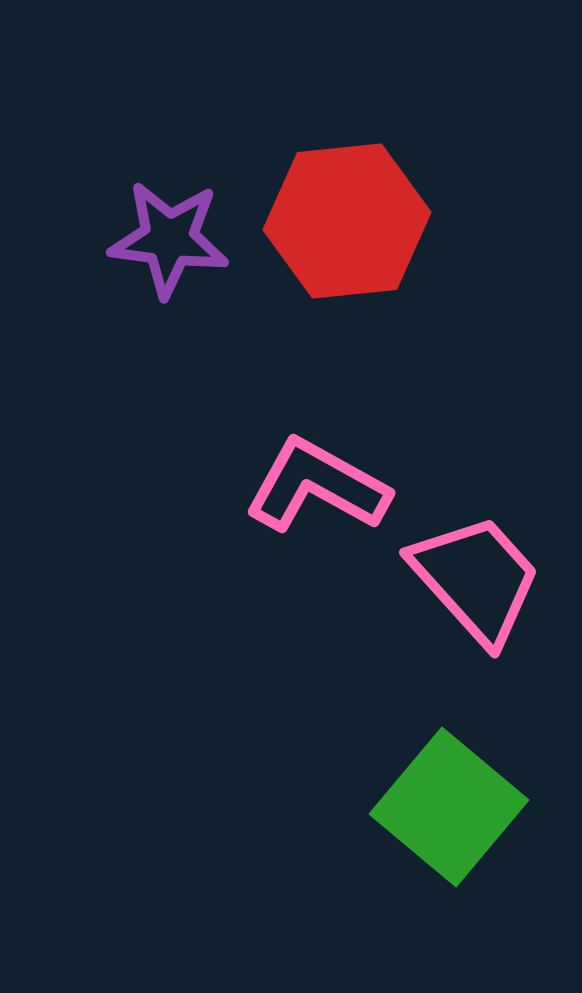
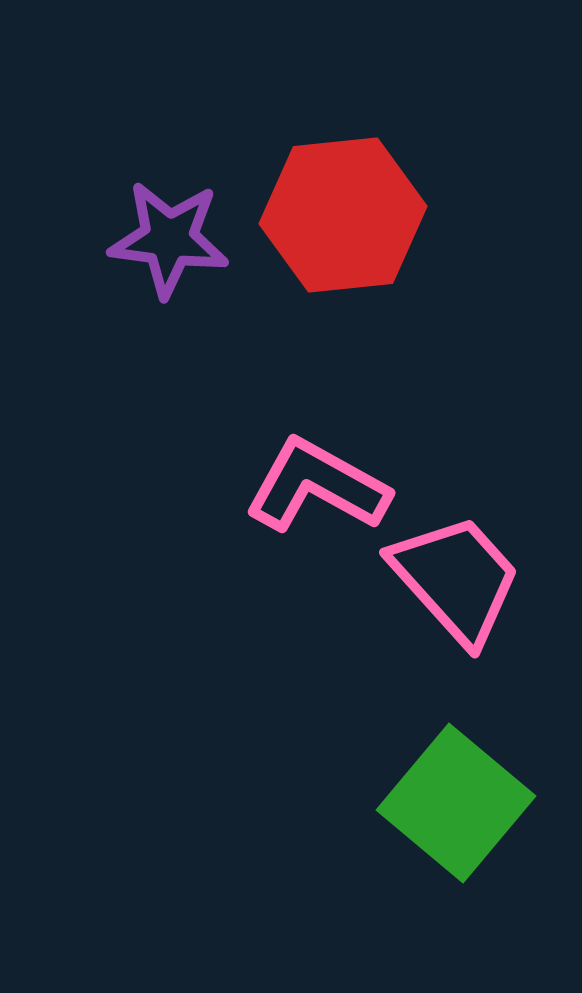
red hexagon: moved 4 px left, 6 px up
pink trapezoid: moved 20 px left
green square: moved 7 px right, 4 px up
